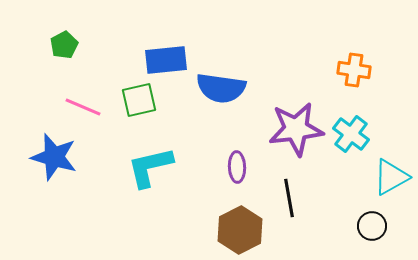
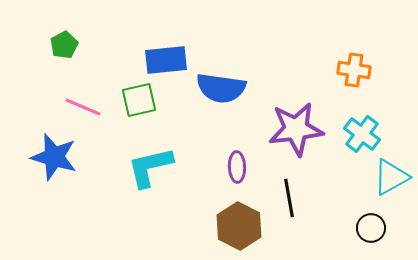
cyan cross: moved 11 px right
black circle: moved 1 px left, 2 px down
brown hexagon: moved 1 px left, 4 px up; rotated 6 degrees counterclockwise
